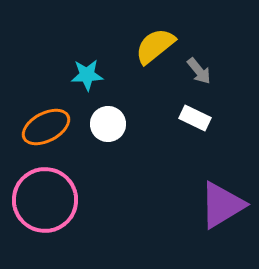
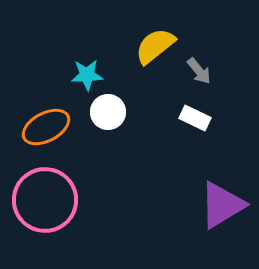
white circle: moved 12 px up
